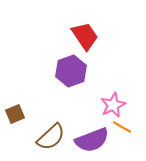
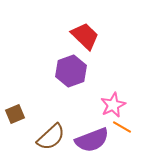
red trapezoid: rotated 12 degrees counterclockwise
